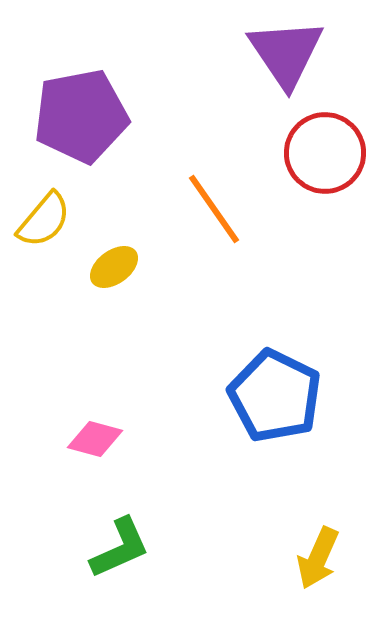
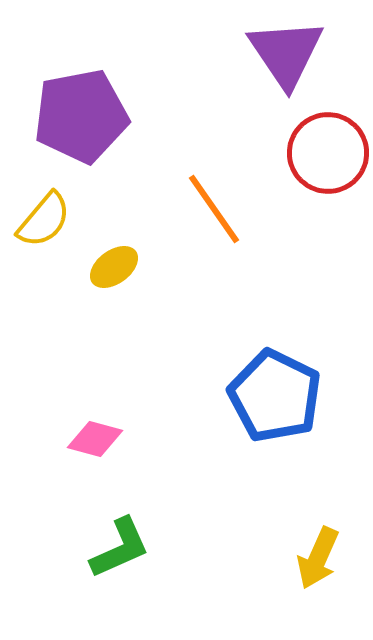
red circle: moved 3 px right
